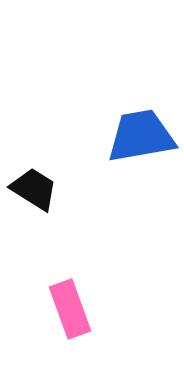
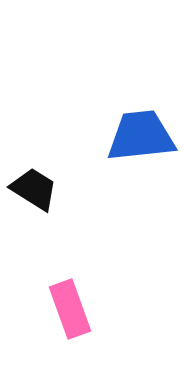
blue trapezoid: rotated 4 degrees clockwise
